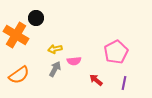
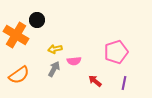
black circle: moved 1 px right, 2 px down
pink pentagon: rotated 10 degrees clockwise
gray arrow: moved 1 px left
red arrow: moved 1 px left, 1 px down
